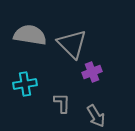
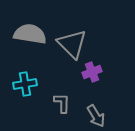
gray semicircle: moved 1 px up
